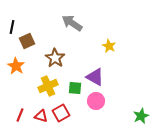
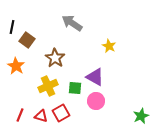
brown square: moved 1 px up; rotated 28 degrees counterclockwise
